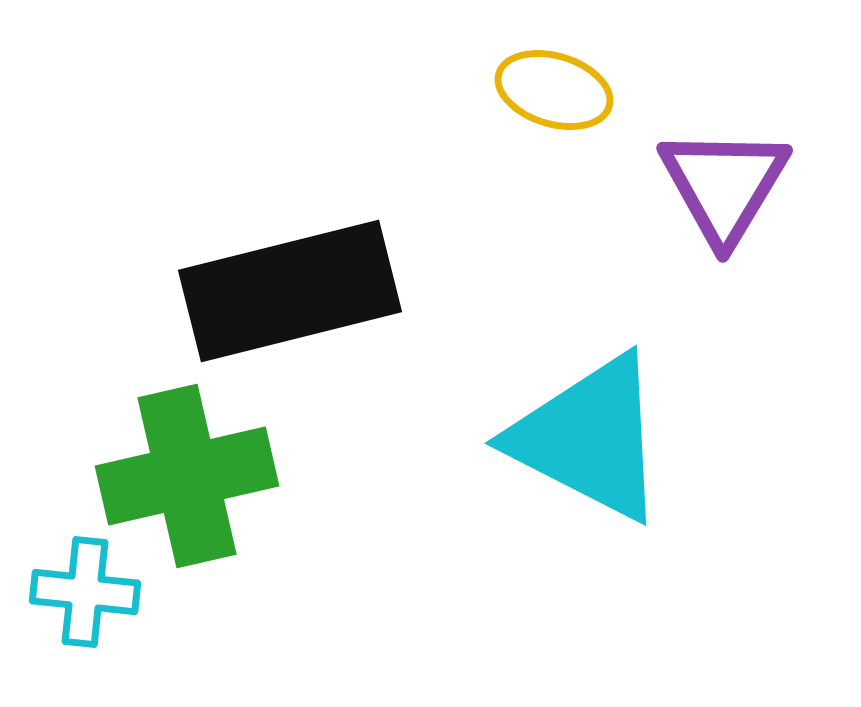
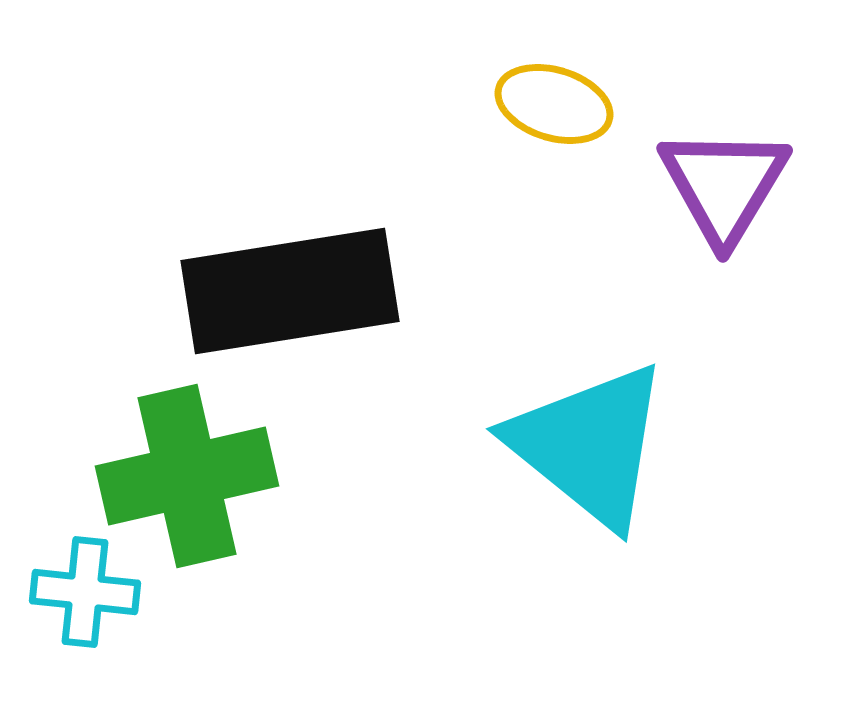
yellow ellipse: moved 14 px down
black rectangle: rotated 5 degrees clockwise
cyan triangle: moved 7 px down; rotated 12 degrees clockwise
